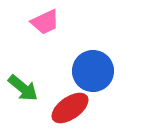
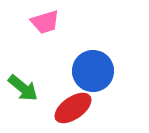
pink trapezoid: rotated 8 degrees clockwise
red ellipse: moved 3 px right
